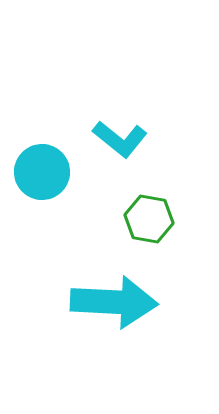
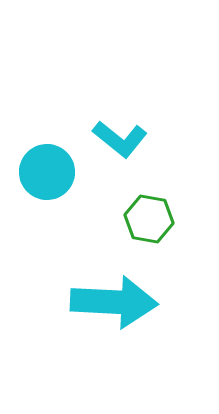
cyan circle: moved 5 px right
